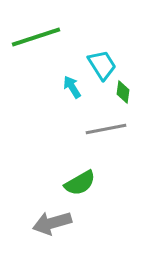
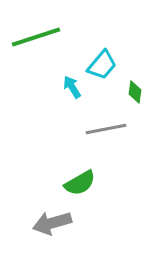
cyan trapezoid: rotated 72 degrees clockwise
green diamond: moved 12 px right
